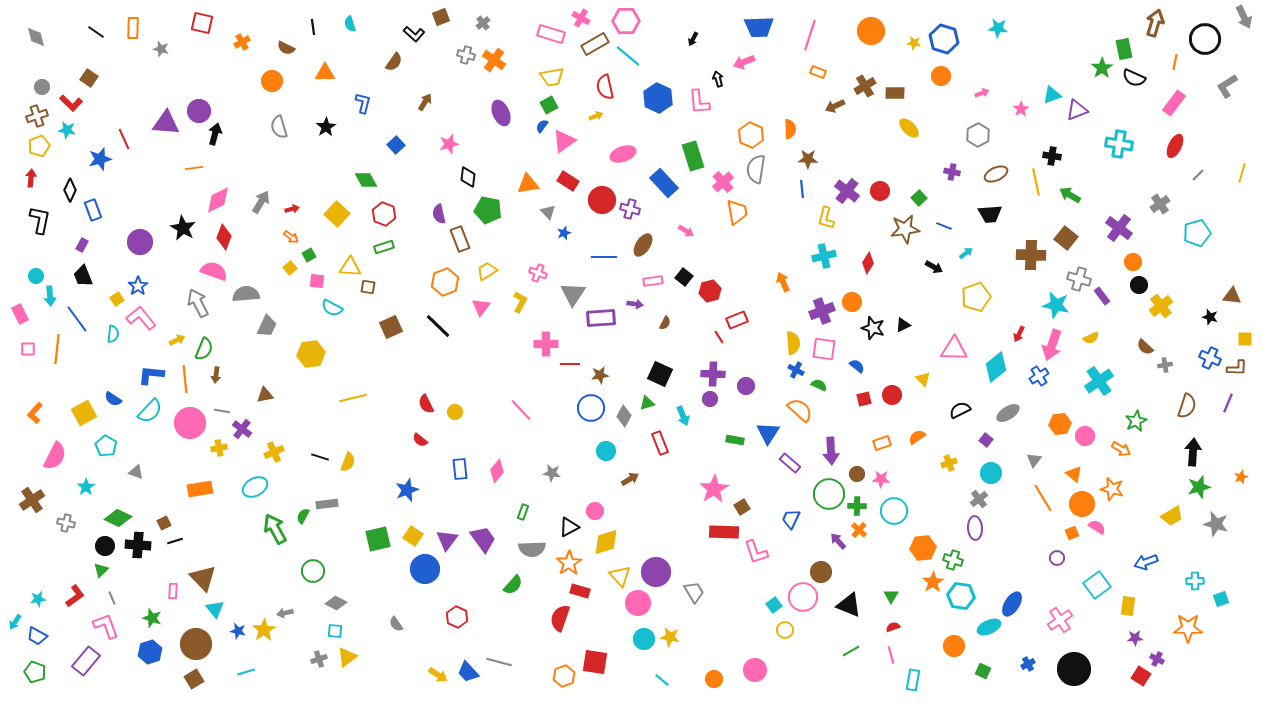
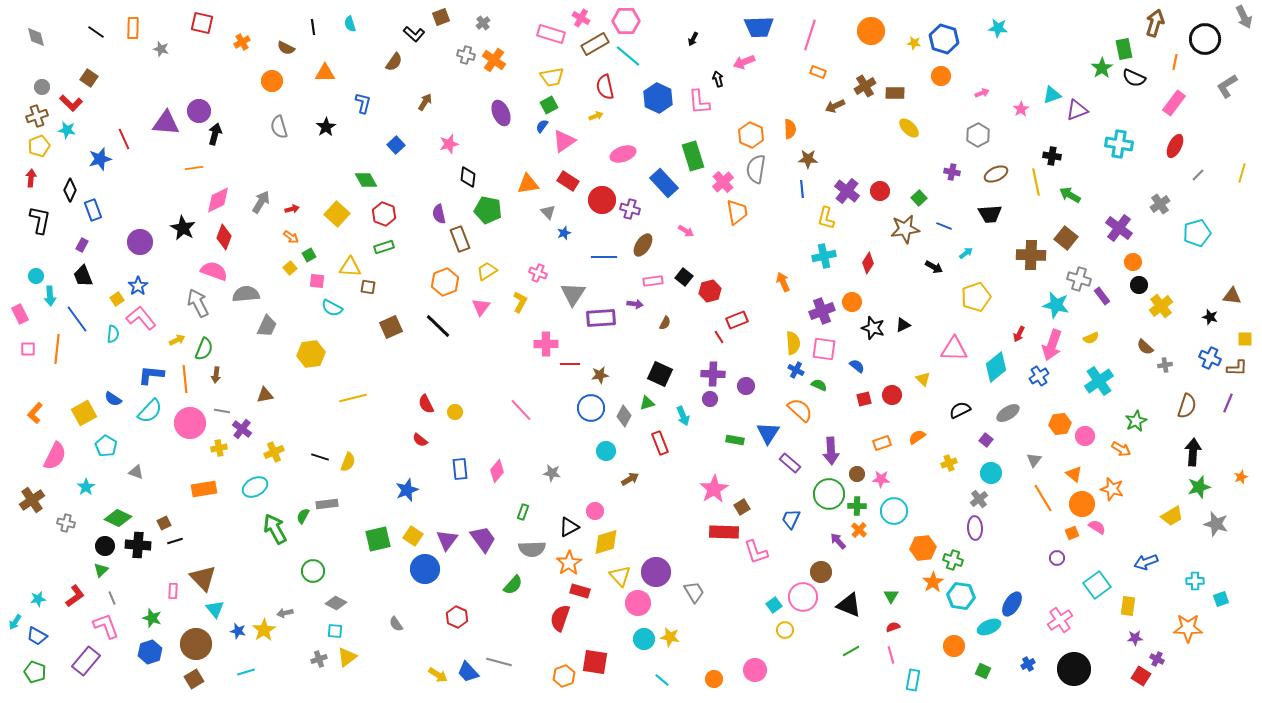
orange rectangle at (200, 489): moved 4 px right
